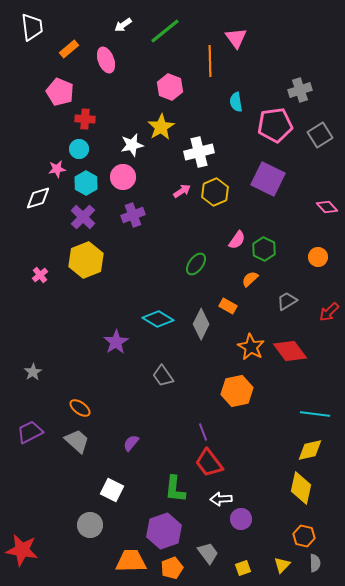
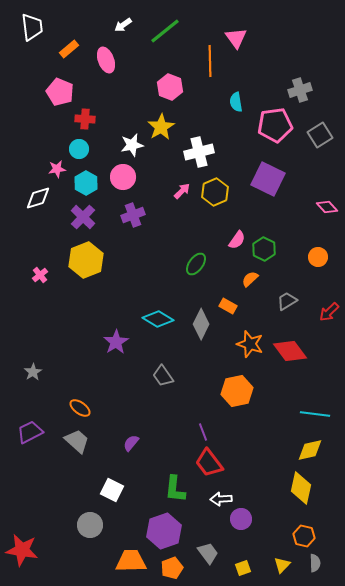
pink arrow at (182, 191): rotated 12 degrees counterclockwise
orange star at (251, 347): moved 1 px left, 3 px up; rotated 12 degrees counterclockwise
